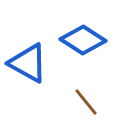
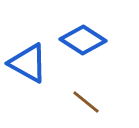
brown line: rotated 12 degrees counterclockwise
